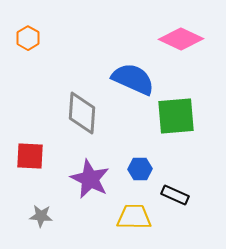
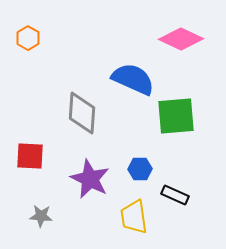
yellow trapezoid: rotated 99 degrees counterclockwise
